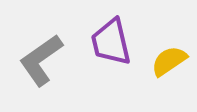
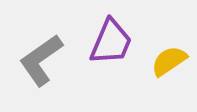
purple trapezoid: rotated 144 degrees counterclockwise
